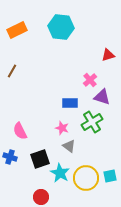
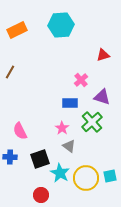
cyan hexagon: moved 2 px up; rotated 10 degrees counterclockwise
red triangle: moved 5 px left
brown line: moved 2 px left, 1 px down
pink cross: moved 9 px left
green cross: rotated 10 degrees counterclockwise
pink star: rotated 16 degrees clockwise
blue cross: rotated 16 degrees counterclockwise
red circle: moved 2 px up
